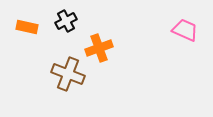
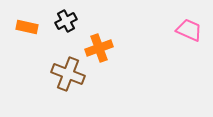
pink trapezoid: moved 4 px right
